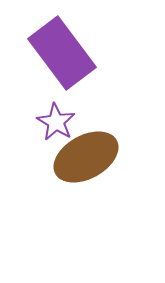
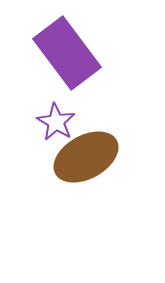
purple rectangle: moved 5 px right
